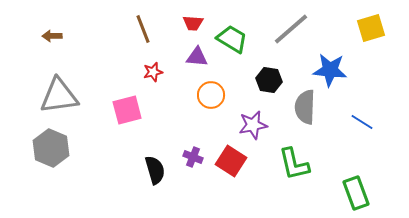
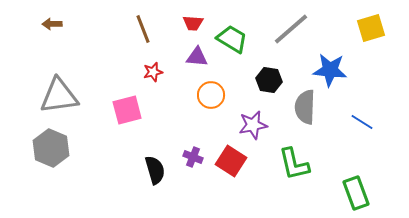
brown arrow: moved 12 px up
